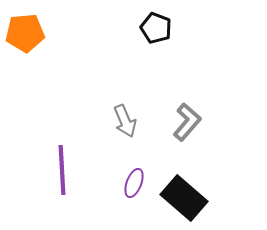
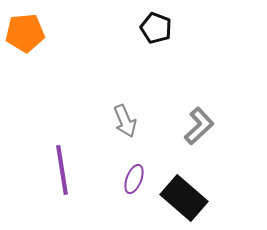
gray L-shape: moved 12 px right, 4 px down; rotated 6 degrees clockwise
purple line: rotated 6 degrees counterclockwise
purple ellipse: moved 4 px up
